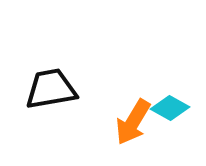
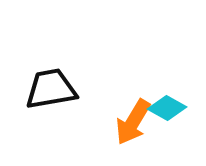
cyan diamond: moved 3 px left
